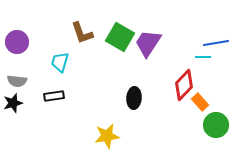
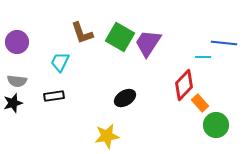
blue line: moved 8 px right; rotated 15 degrees clockwise
cyan trapezoid: rotated 10 degrees clockwise
black ellipse: moved 9 px left; rotated 55 degrees clockwise
orange rectangle: moved 1 px down
